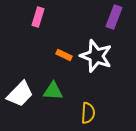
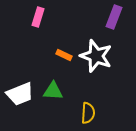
white trapezoid: rotated 24 degrees clockwise
